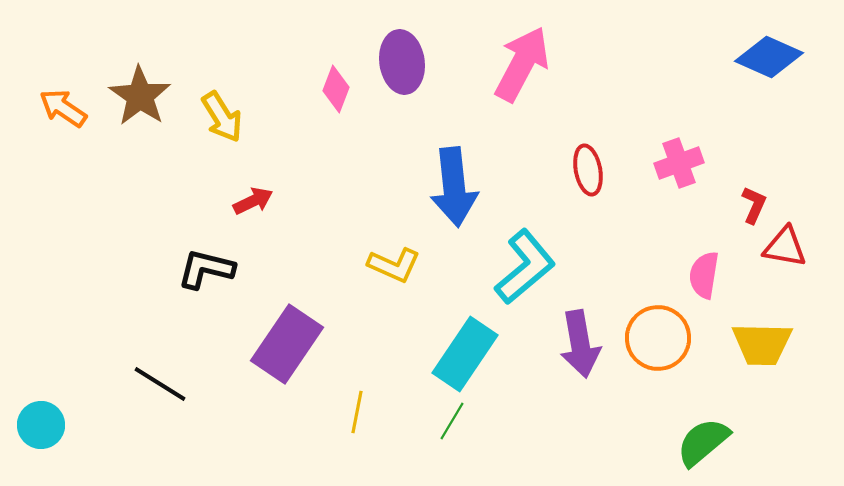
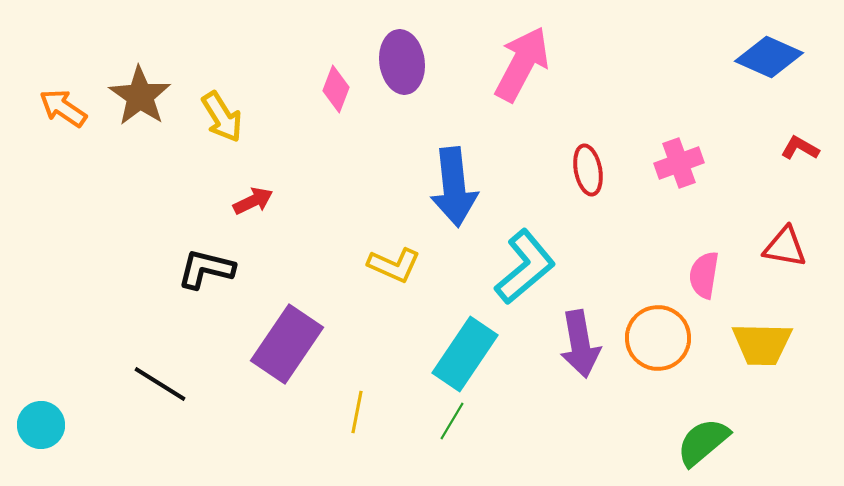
red L-shape: moved 46 px right, 57 px up; rotated 84 degrees counterclockwise
